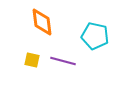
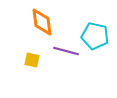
purple line: moved 3 px right, 10 px up
